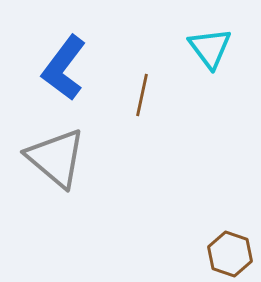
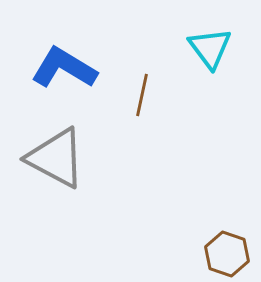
blue L-shape: rotated 84 degrees clockwise
gray triangle: rotated 12 degrees counterclockwise
brown hexagon: moved 3 px left
